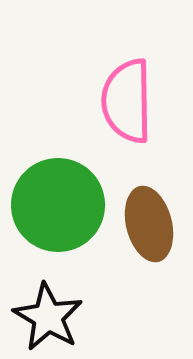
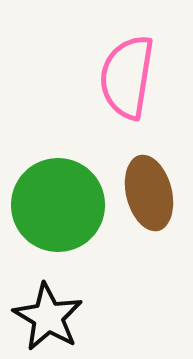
pink semicircle: moved 24 px up; rotated 10 degrees clockwise
brown ellipse: moved 31 px up
